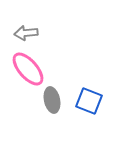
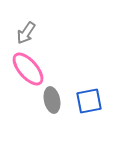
gray arrow: rotated 50 degrees counterclockwise
blue square: rotated 32 degrees counterclockwise
